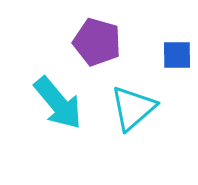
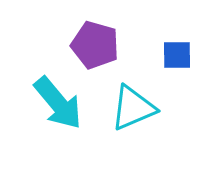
purple pentagon: moved 2 px left, 3 px down
cyan triangle: rotated 18 degrees clockwise
